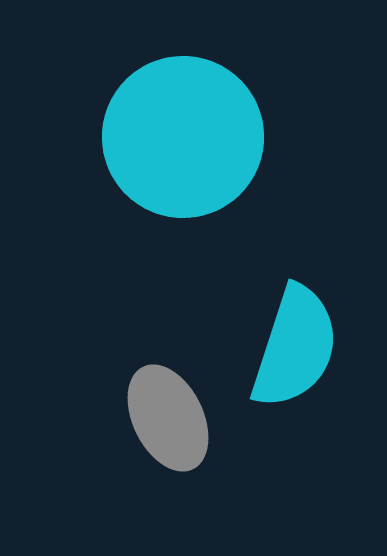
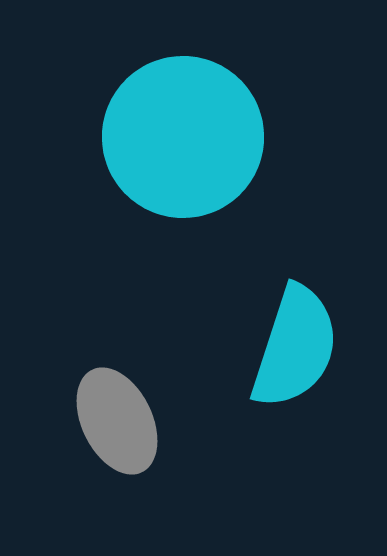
gray ellipse: moved 51 px left, 3 px down
